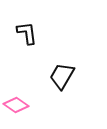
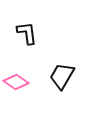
pink diamond: moved 23 px up
